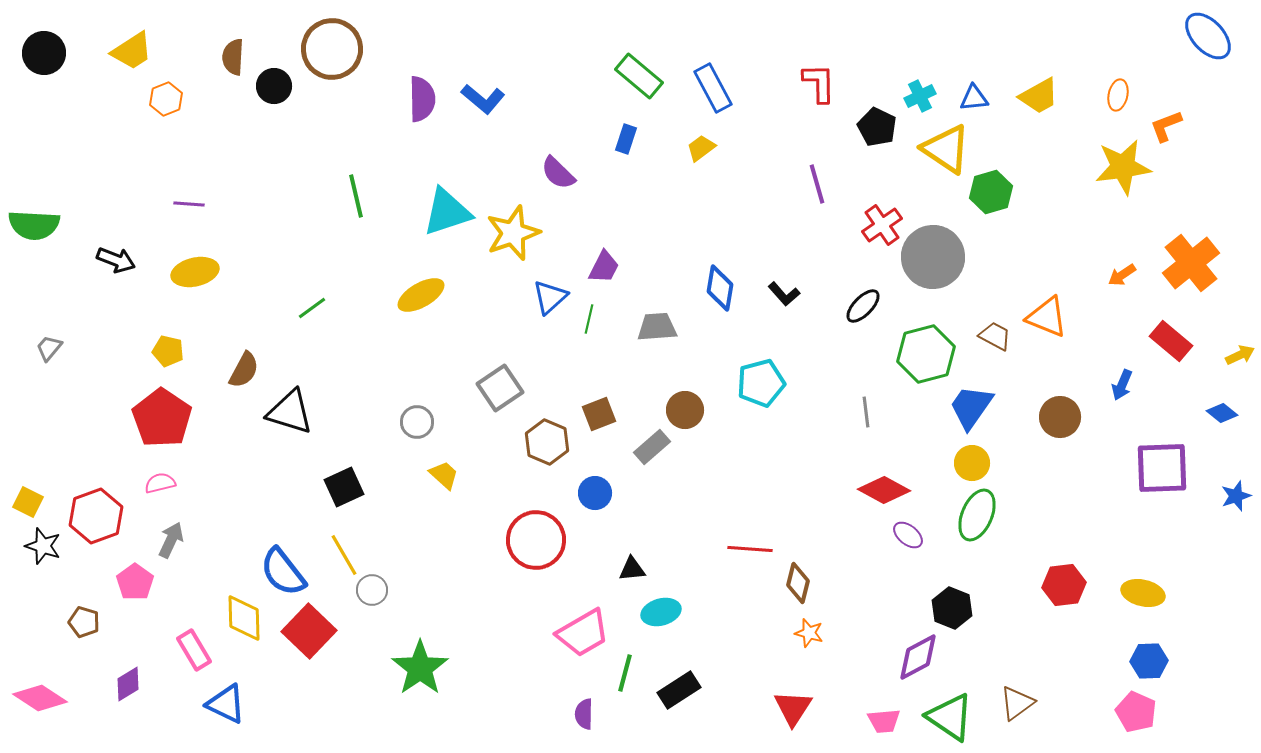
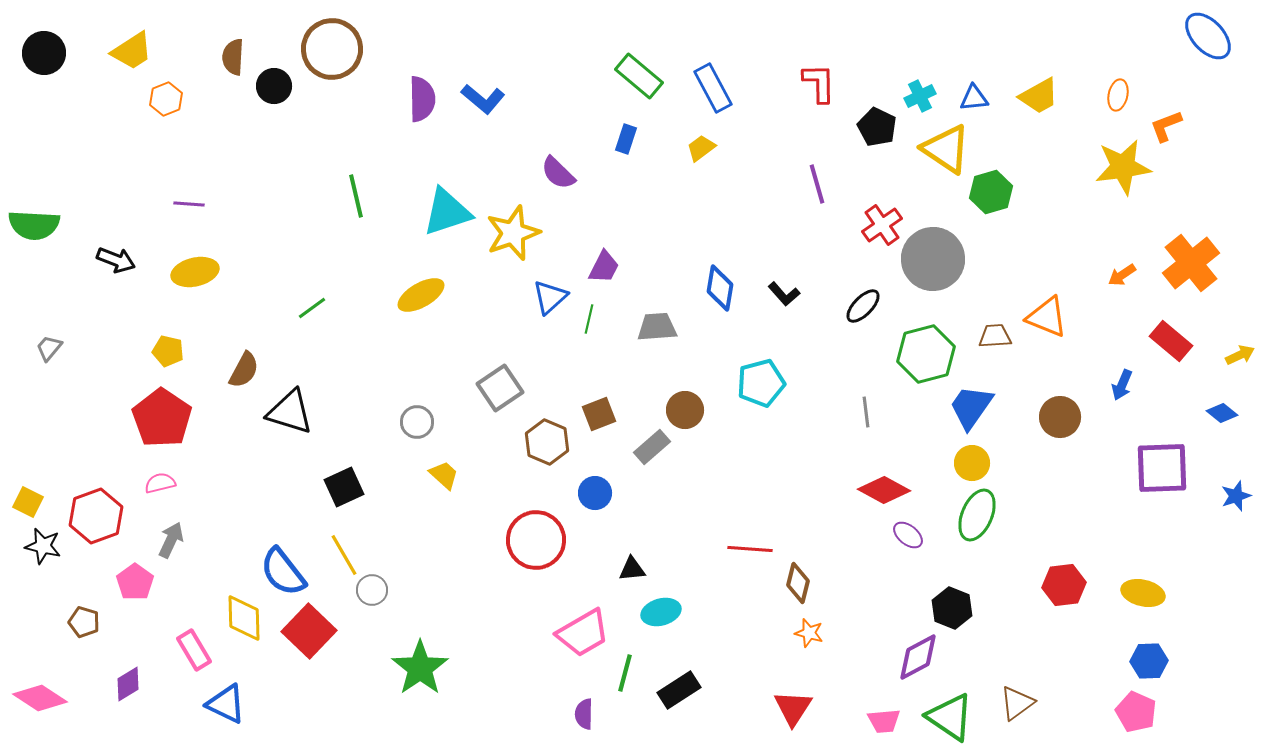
gray circle at (933, 257): moved 2 px down
brown trapezoid at (995, 336): rotated 32 degrees counterclockwise
black star at (43, 546): rotated 6 degrees counterclockwise
